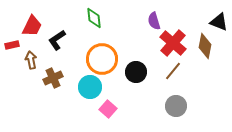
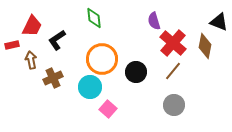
gray circle: moved 2 px left, 1 px up
